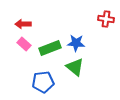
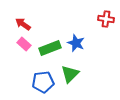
red arrow: rotated 35 degrees clockwise
blue star: rotated 18 degrees clockwise
green triangle: moved 5 px left, 7 px down; rotated 36 degrees clockwise
